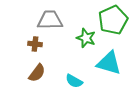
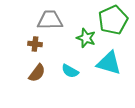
cyan semicircle: moved 4 px left, 10 px up
